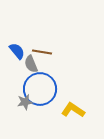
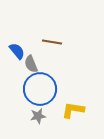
brown line: moved 10 px right, 10 px up
gray star: moved 13 px right, 14 px down
yellow L-shape: rotated 25 degrees counterclockwise
